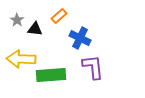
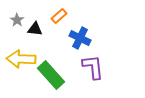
green rectangle: rotated 52 degrees clockwise
